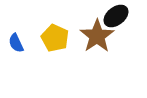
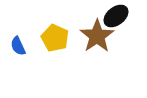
blue semicircle: moved 2 px right, 3 px down
